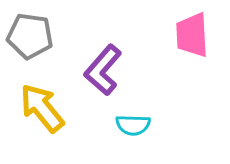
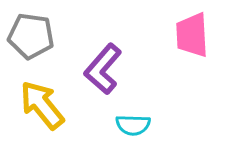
gray pentagon: moved 1 px right
purple L-shape: moved 1 px up
yellow arrow: moved 3 px up
